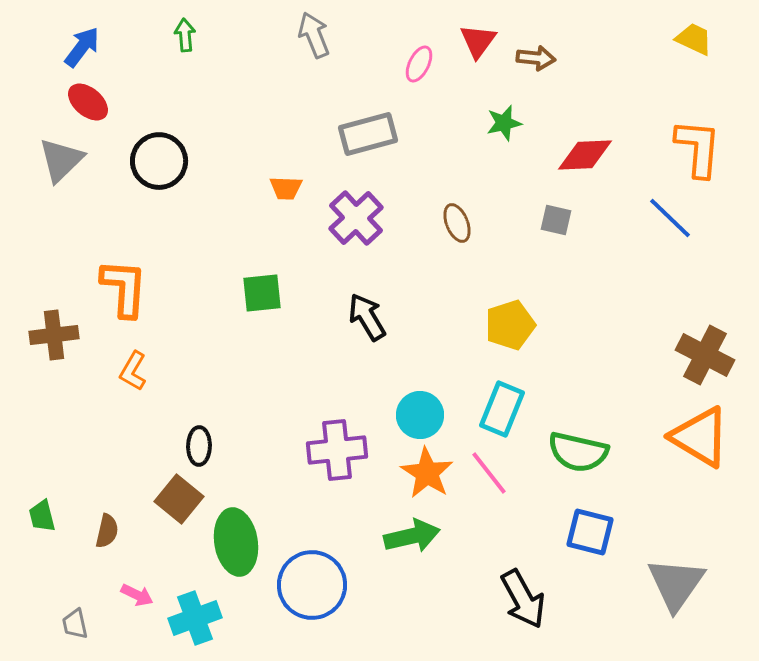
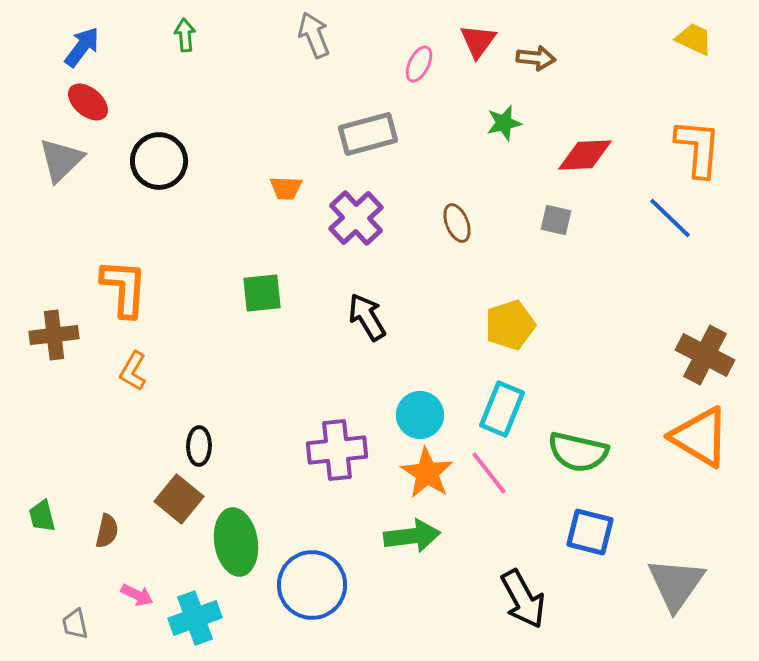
green arrow at (412, 536): rotated 6 degrees clockwise
